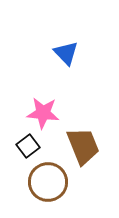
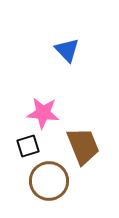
blue triangle: moved 1 px right, 3 px up
black square: rotated 20 degrees clockwise
brown circle: moved 1 px right, 1 px up
